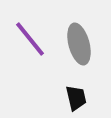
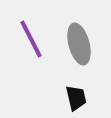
purple line: moved 1 px right; rotated 12 degrees clockwise
